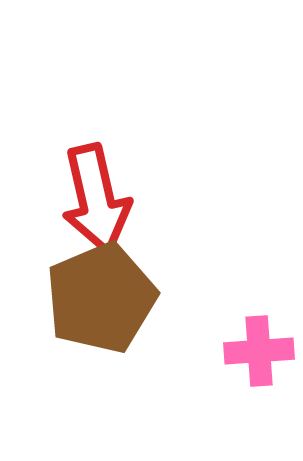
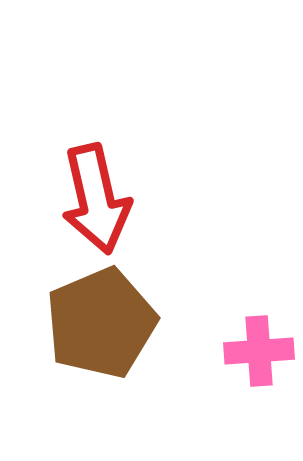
brown pentagon: moved 25 px down
